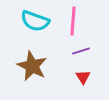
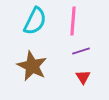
cyan semicircle: rotated 84 degrees counterclockwise
